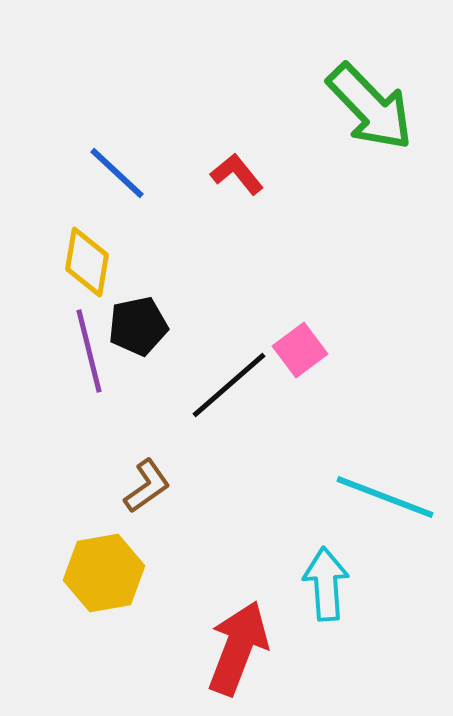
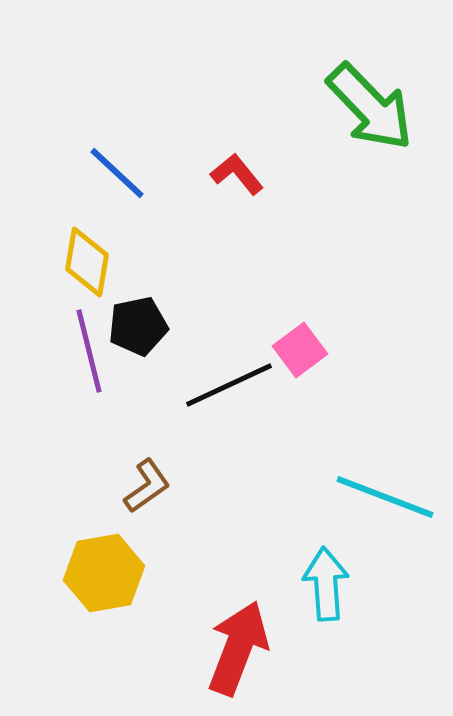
black line: rotated 16 degrees clockwise
